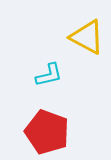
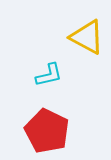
red pentagon: moved 1 px up; rotated 6 degrees clockwise
